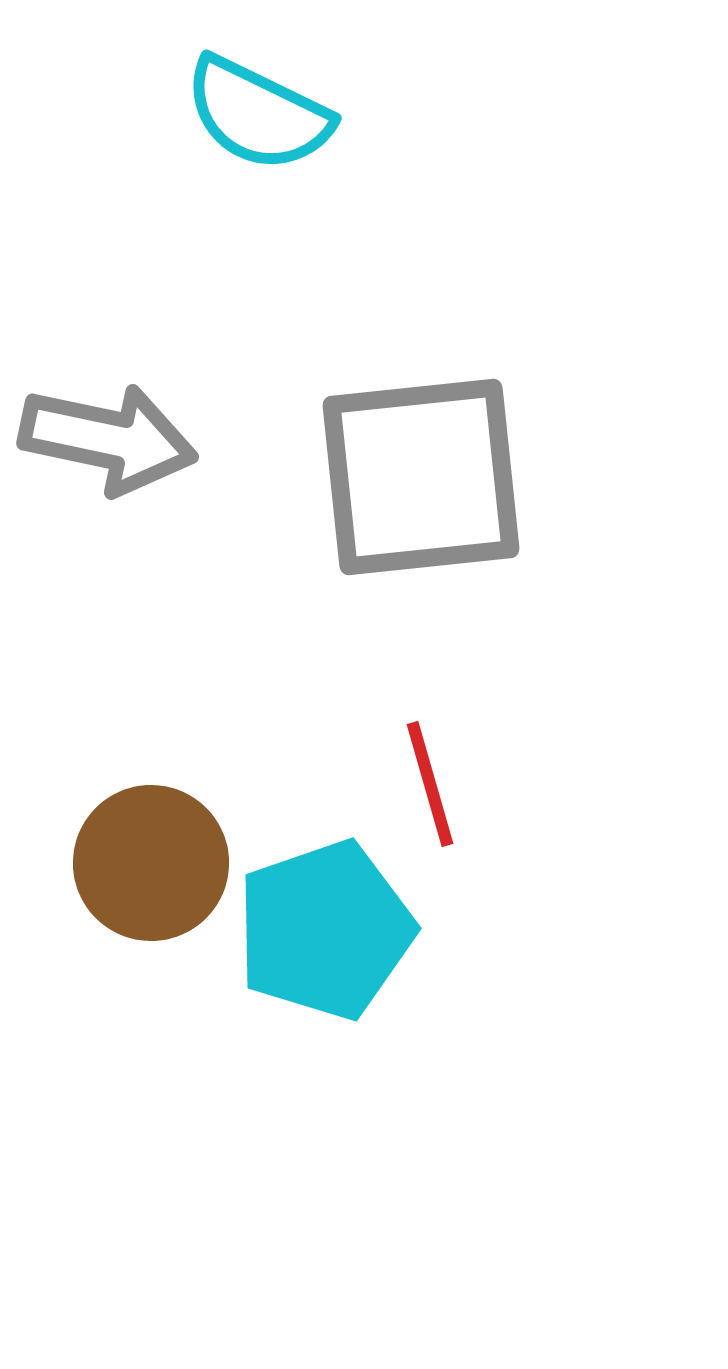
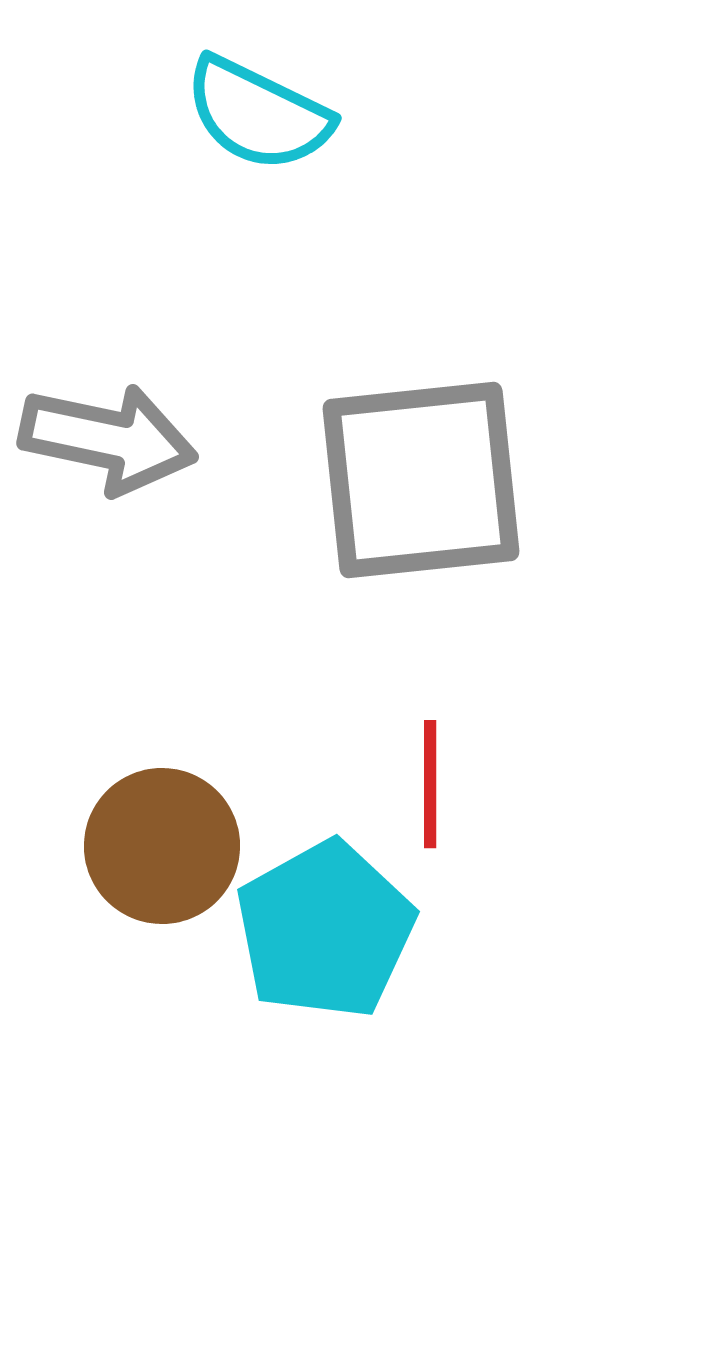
gray square: moved 3 px down
red line: rotated 16 degrees clockwise
brown circle: moved 11 px right, 17 px up
cyan pentagon: rotated 10 degrees counterclockwise
